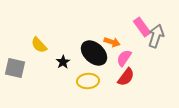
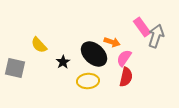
black ellipse: moved 1 px down
red semicircle: rotated 24 degrees counterclockwise
